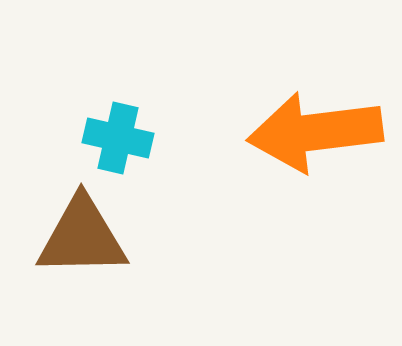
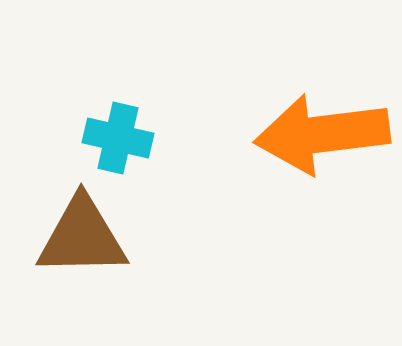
orange arrow: moved 7 px right, 2 px down
